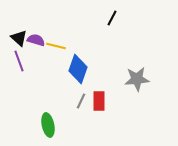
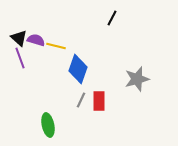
purple line: moved 1 px right, 3 px up
gray star: rotated 10 degrees counterclockwise
gray line: moved 1 px up
